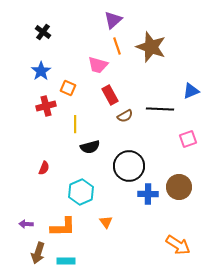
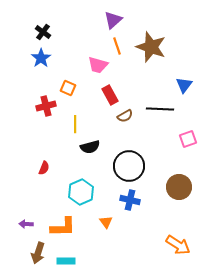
blue star: moved 13 px up
blue triangle: moved 7 px left, 6 px up; rotated 30 degrees counterclockwise
blue cross: moved 18 px left, 6 px down; rotated 12 degrees clockwise
